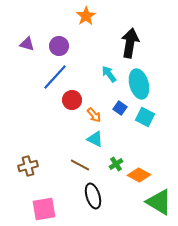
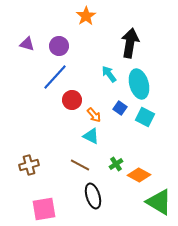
cyan triangle: moved 4 px left, 3 px up
brown cross: moved 1 px right, 1 px up
